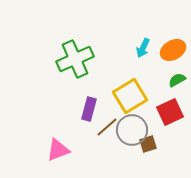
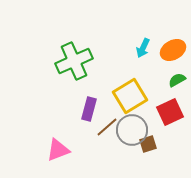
green cross: moved 1 px left, 2 px down
